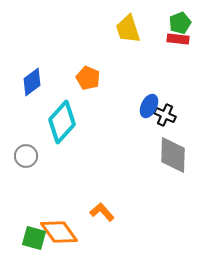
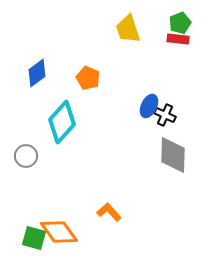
blue diamond: moved 5 px right, 9 px up
orange L-shape: moved 7 px right
